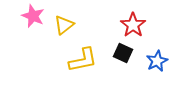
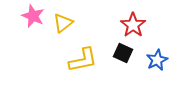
yellow triangle: moved 1 px left, 2 px up
blue star: moved 1 px up
